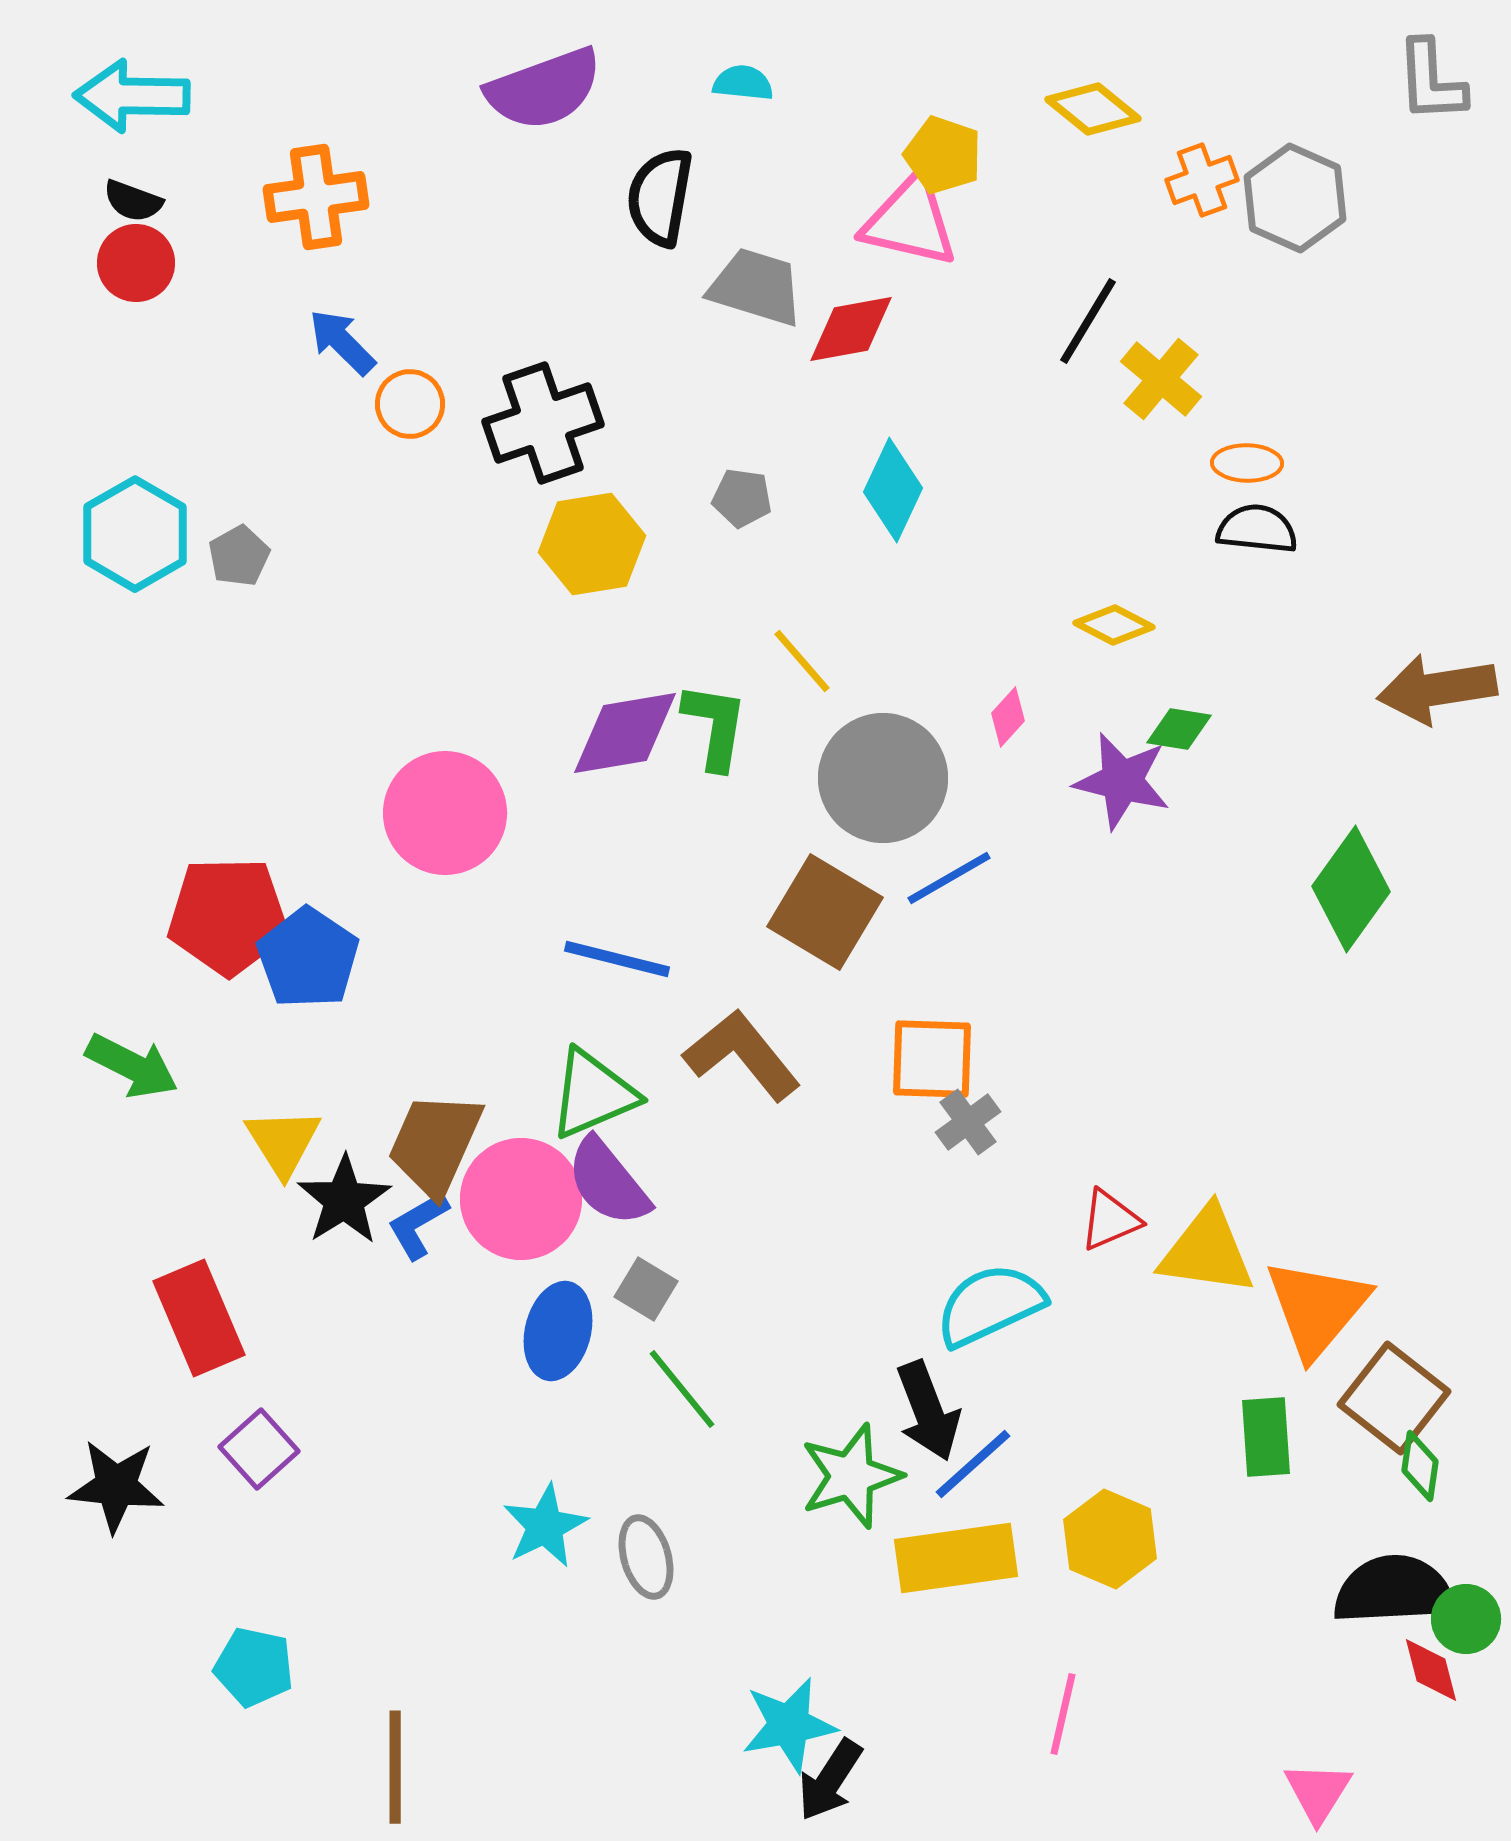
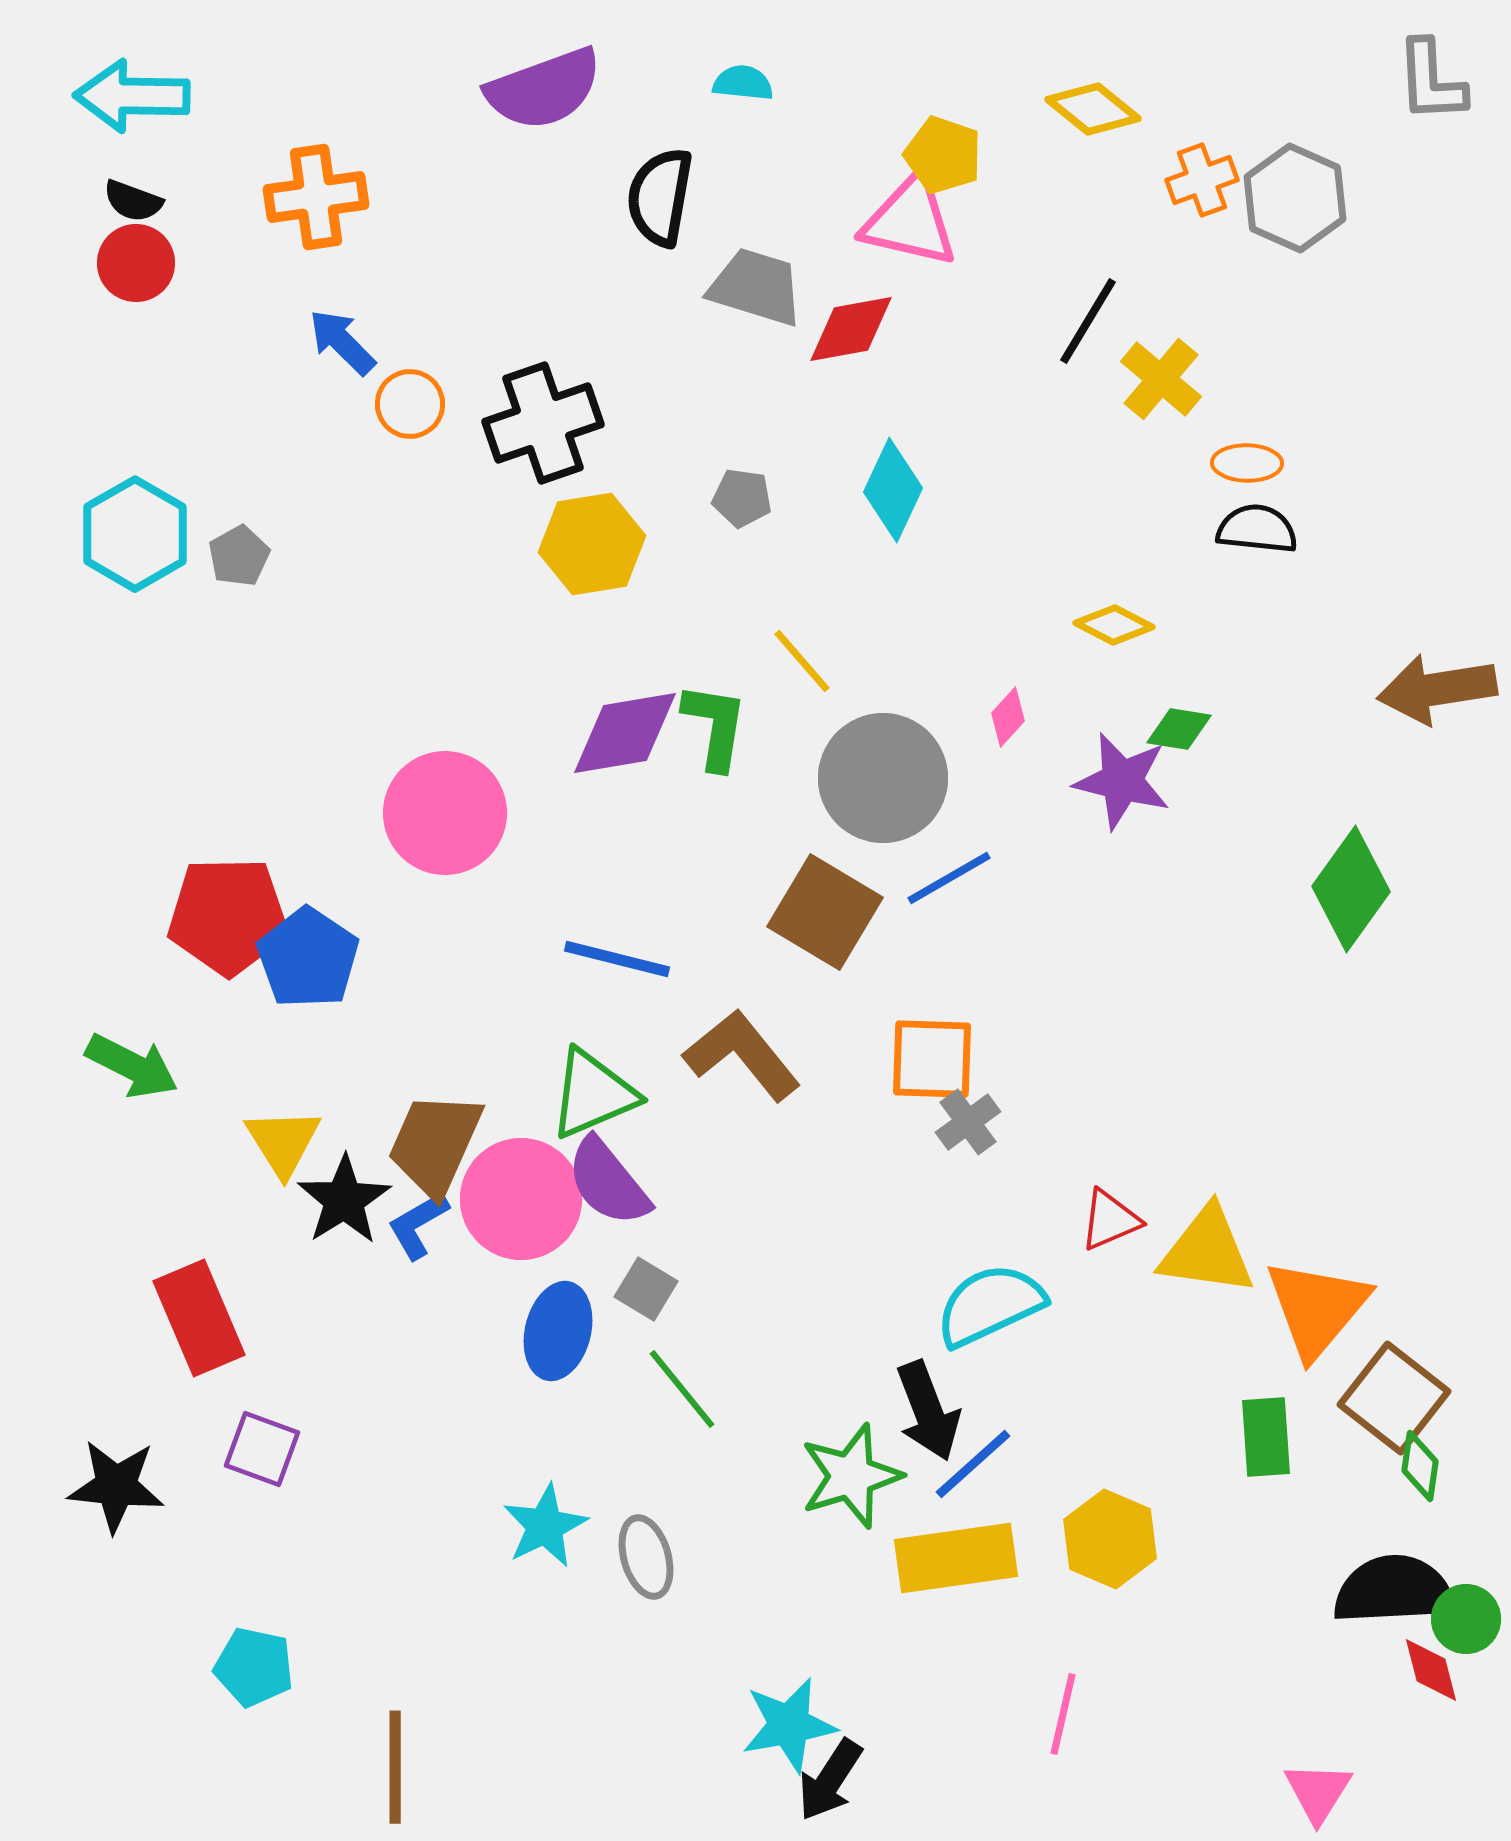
purple square at (259, 1449): moved 3 px right; rotated 28 degrees counterclockwise
